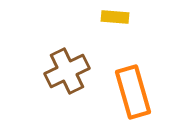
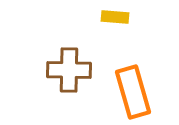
brown cross: moved 2 px right, 1 px up; rotated 27 degrees clockwise
